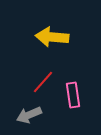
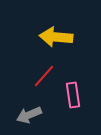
yellow arrow: moved 4 px right
red line: moved 1 px right, 6 px up
